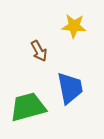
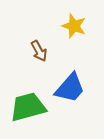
yellow star: rotated 15 degrees clockwise
blue trapezoid: rotated 52 degrees clockwise
